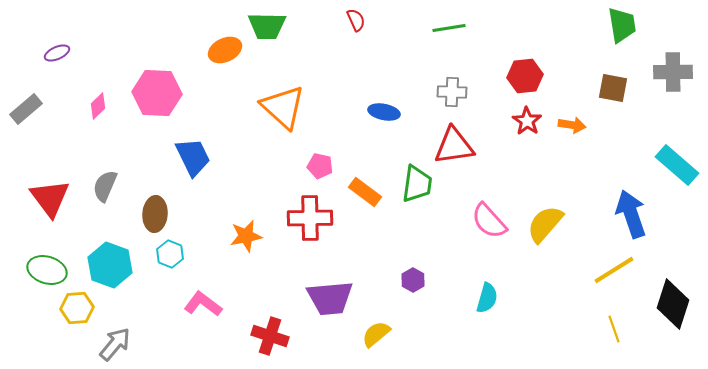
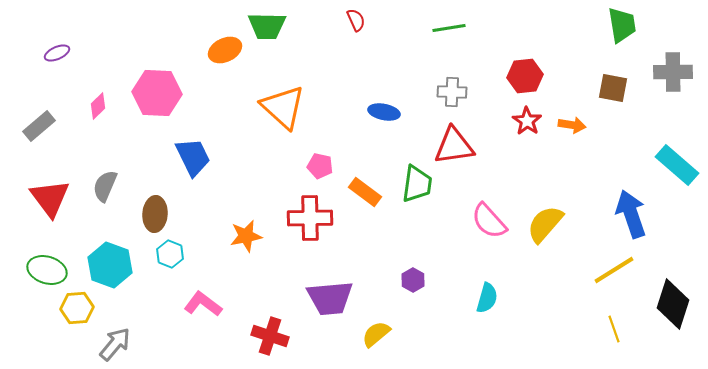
gray rectangle at (26, 109): moved 13 px right, 17 px down
